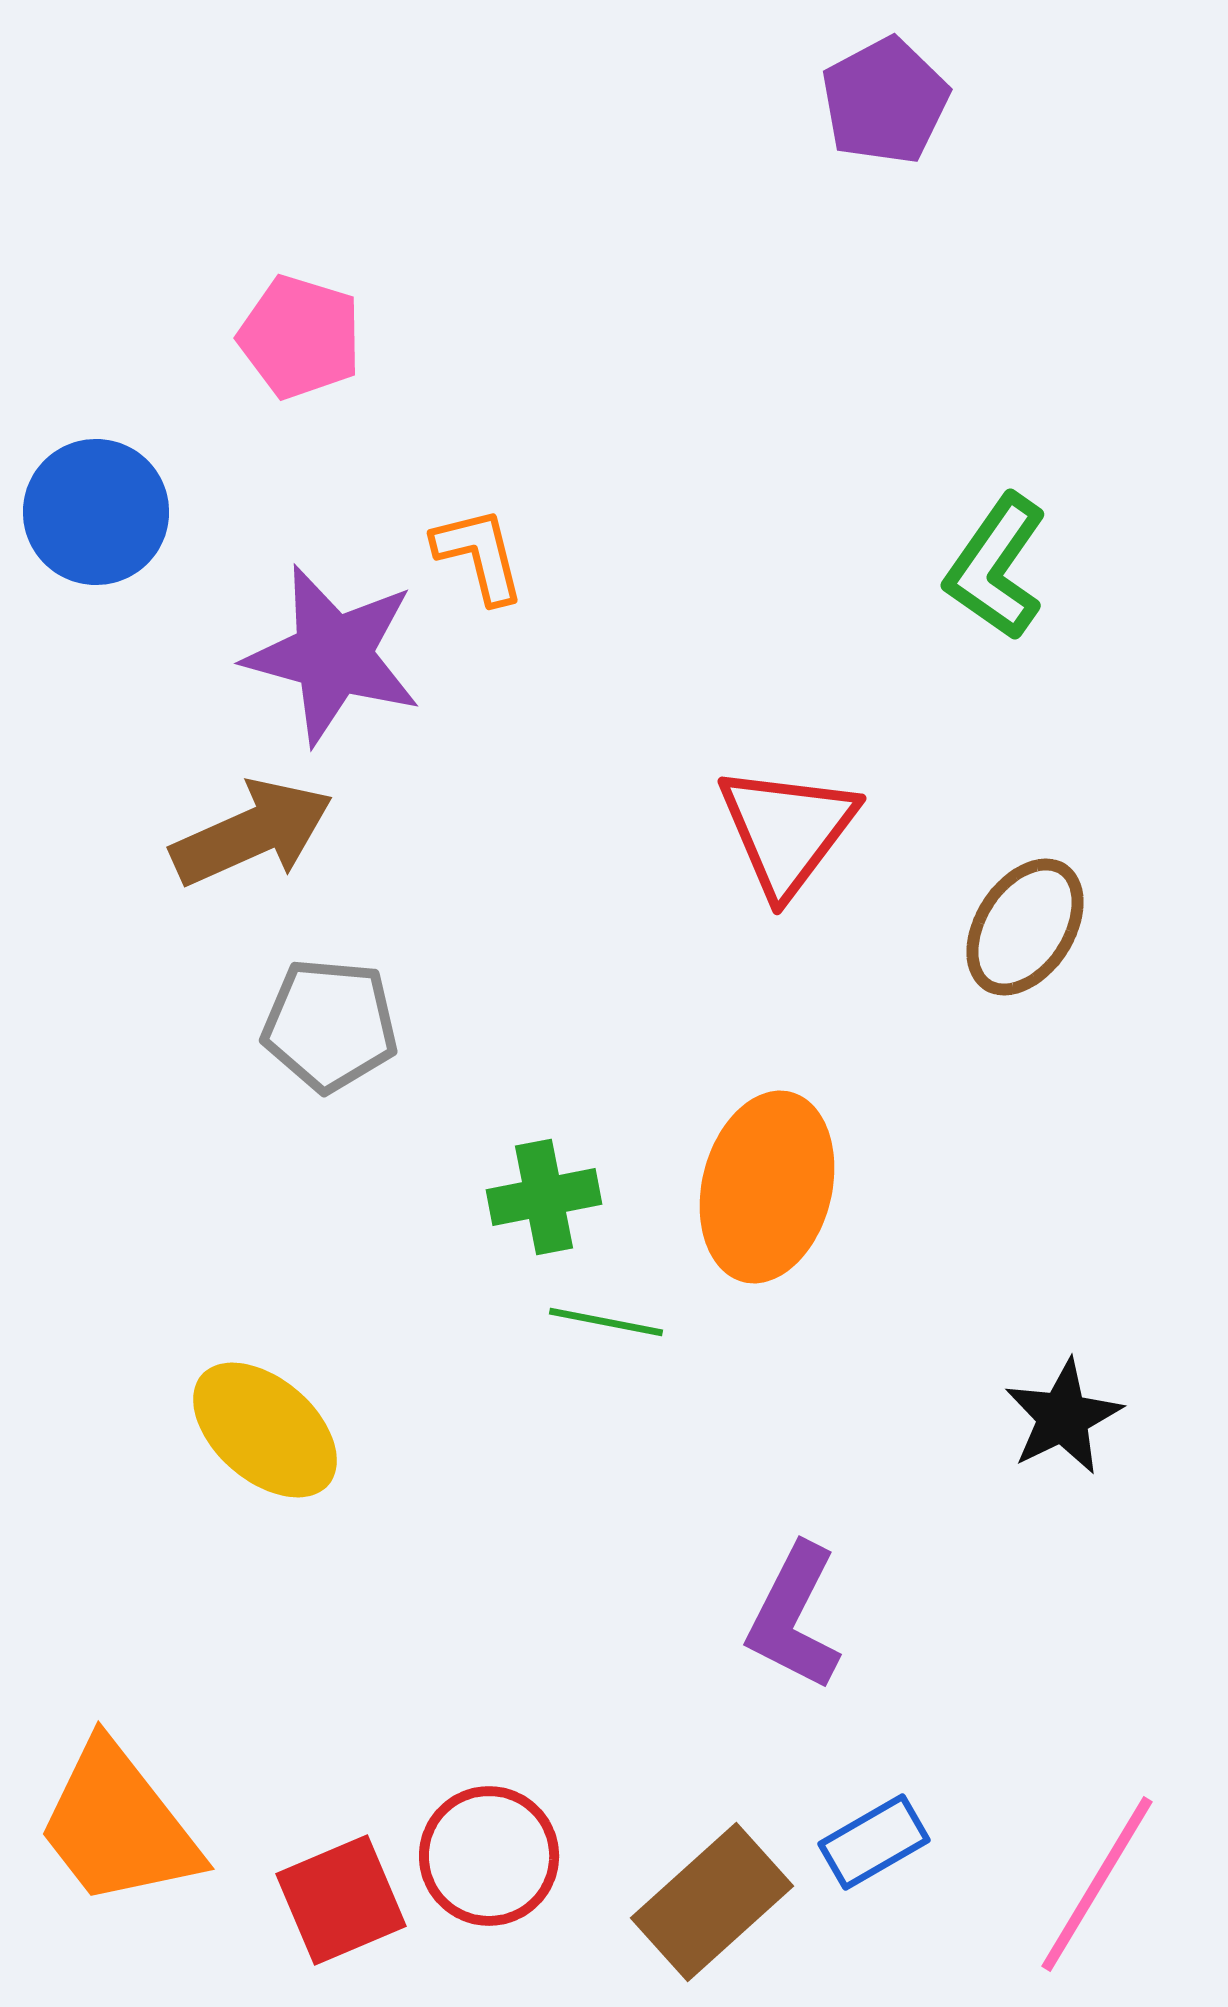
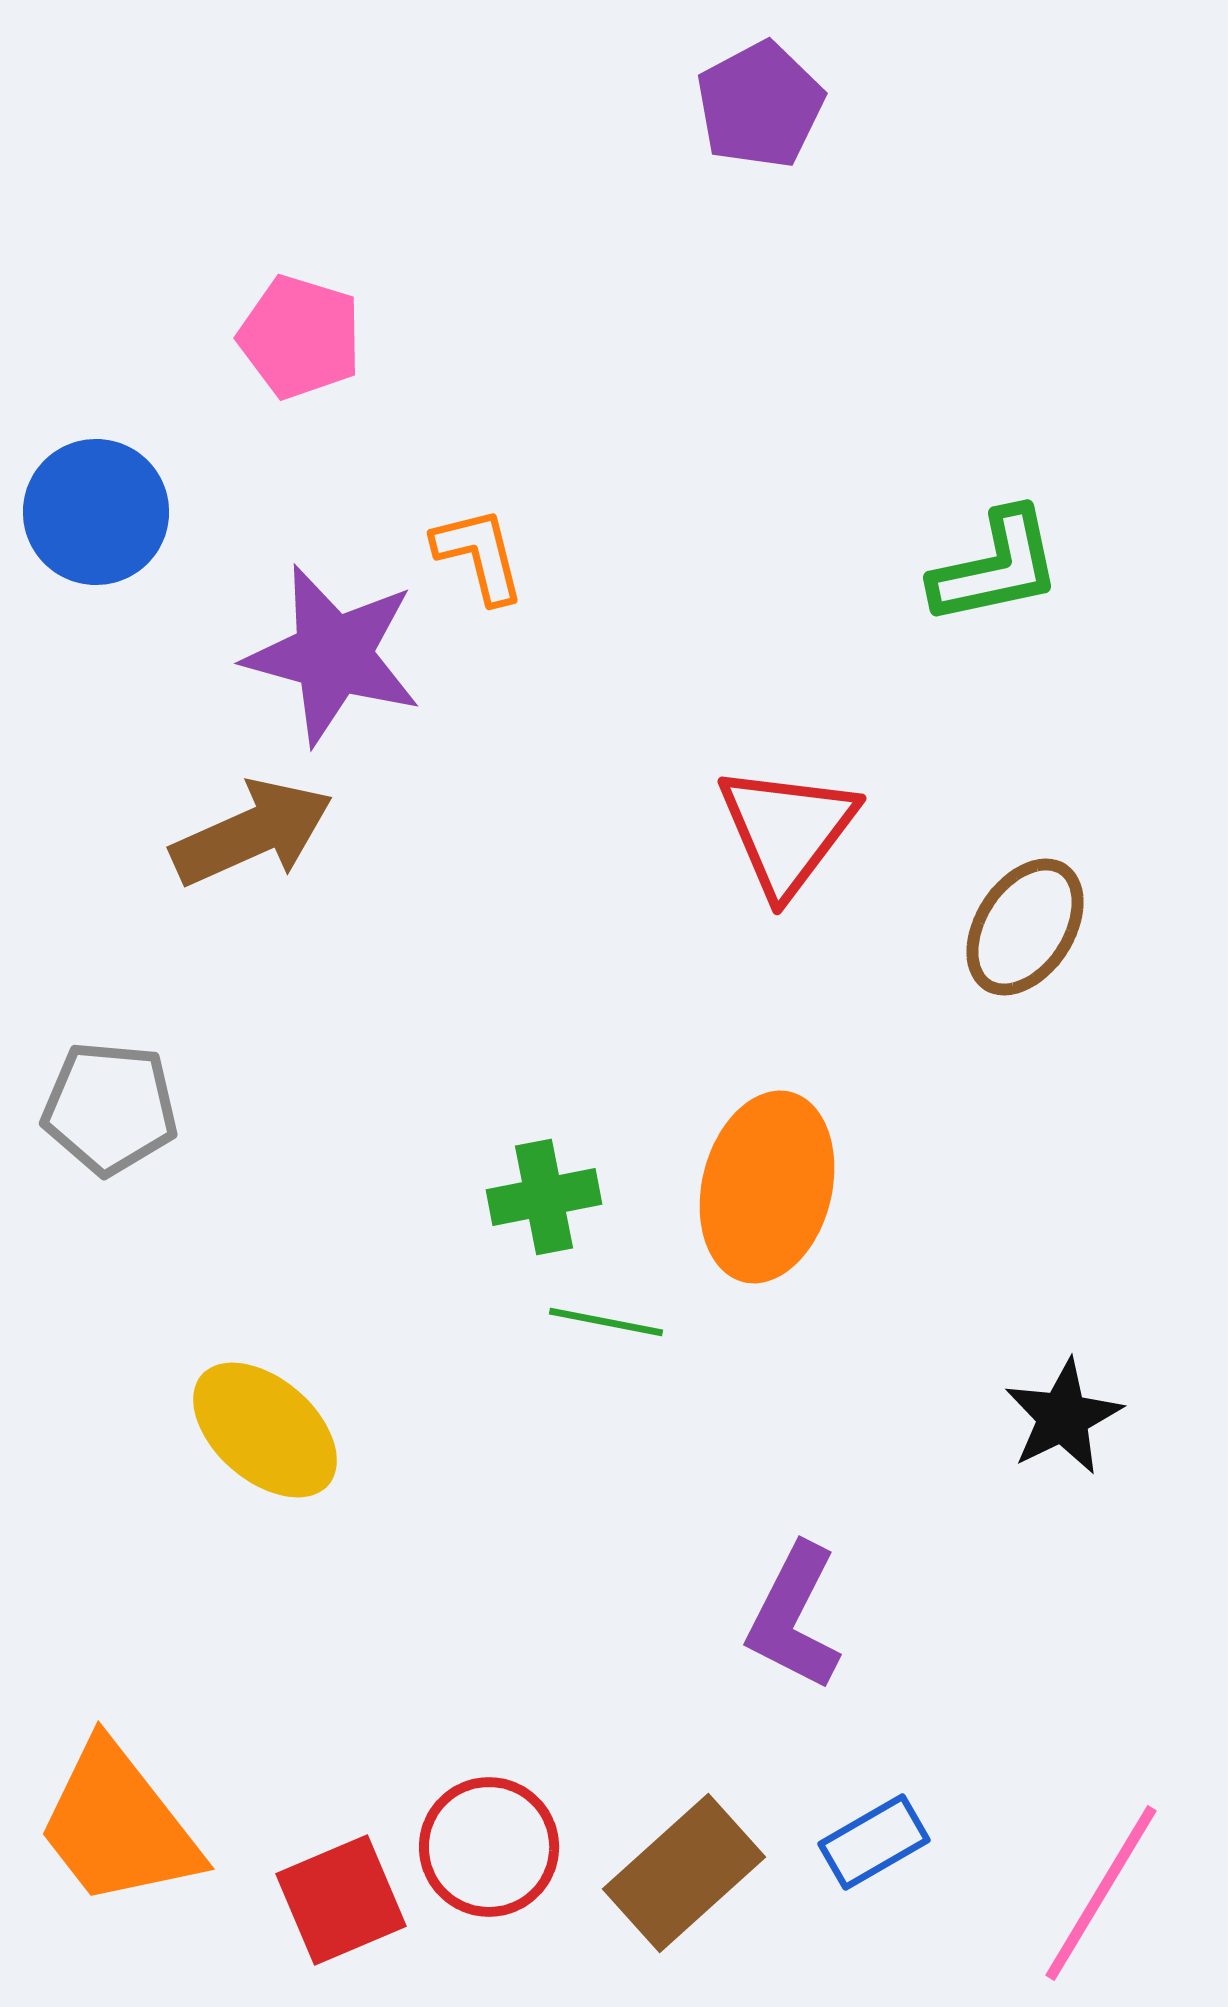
purple pentagon: moved 125 px left, 4 px down
green L-shape: rotated 137 degrees counterclockwise
gray pentagon: moved 220 px left, 83 px down
red circle: moved 9 px up
pink line: moved 4 px right, 9 px down
brown rectangle: moved 28 px left, 29 px up
